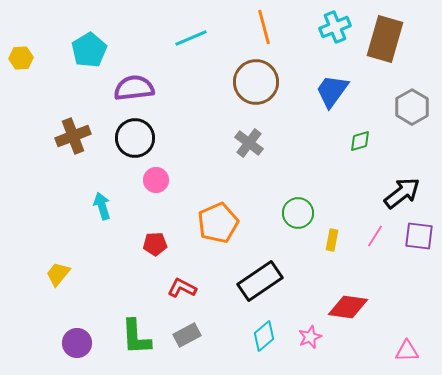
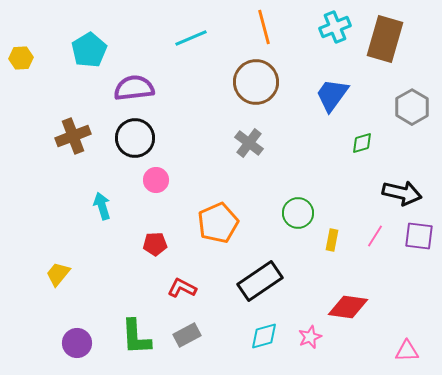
blue trapezoid: moved 4 px down
green diamond: moved 2 px right, 2 px down
black arrow: rotated 51 degrees clockwise
cyan diamond: rotated 24 degrees clockwise
